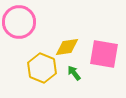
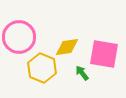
pink circle: moved 15 px down
green arrow: moved 8 px right
